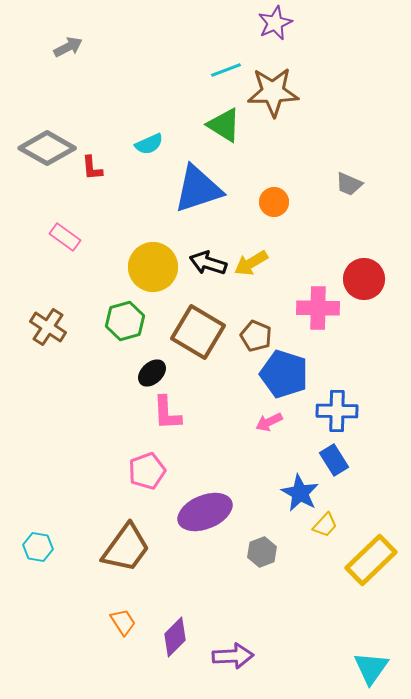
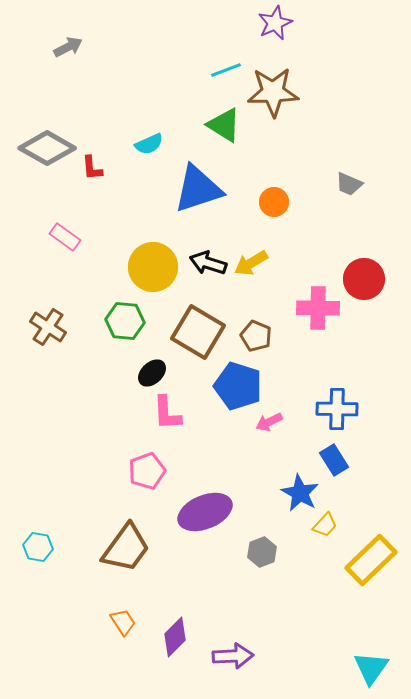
green hexagon: rotated 21 degrees clockwise
blue pentagon: moved 46 px left, 12 px down
blue cross: moved 2 px up
